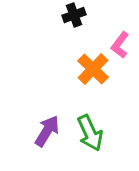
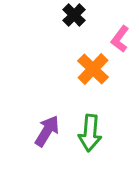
black cross: rotated 25 degrees counterclockwise
pink L-shape: moved 6 px up
green arrow: rotated 30 degrees clockwise
